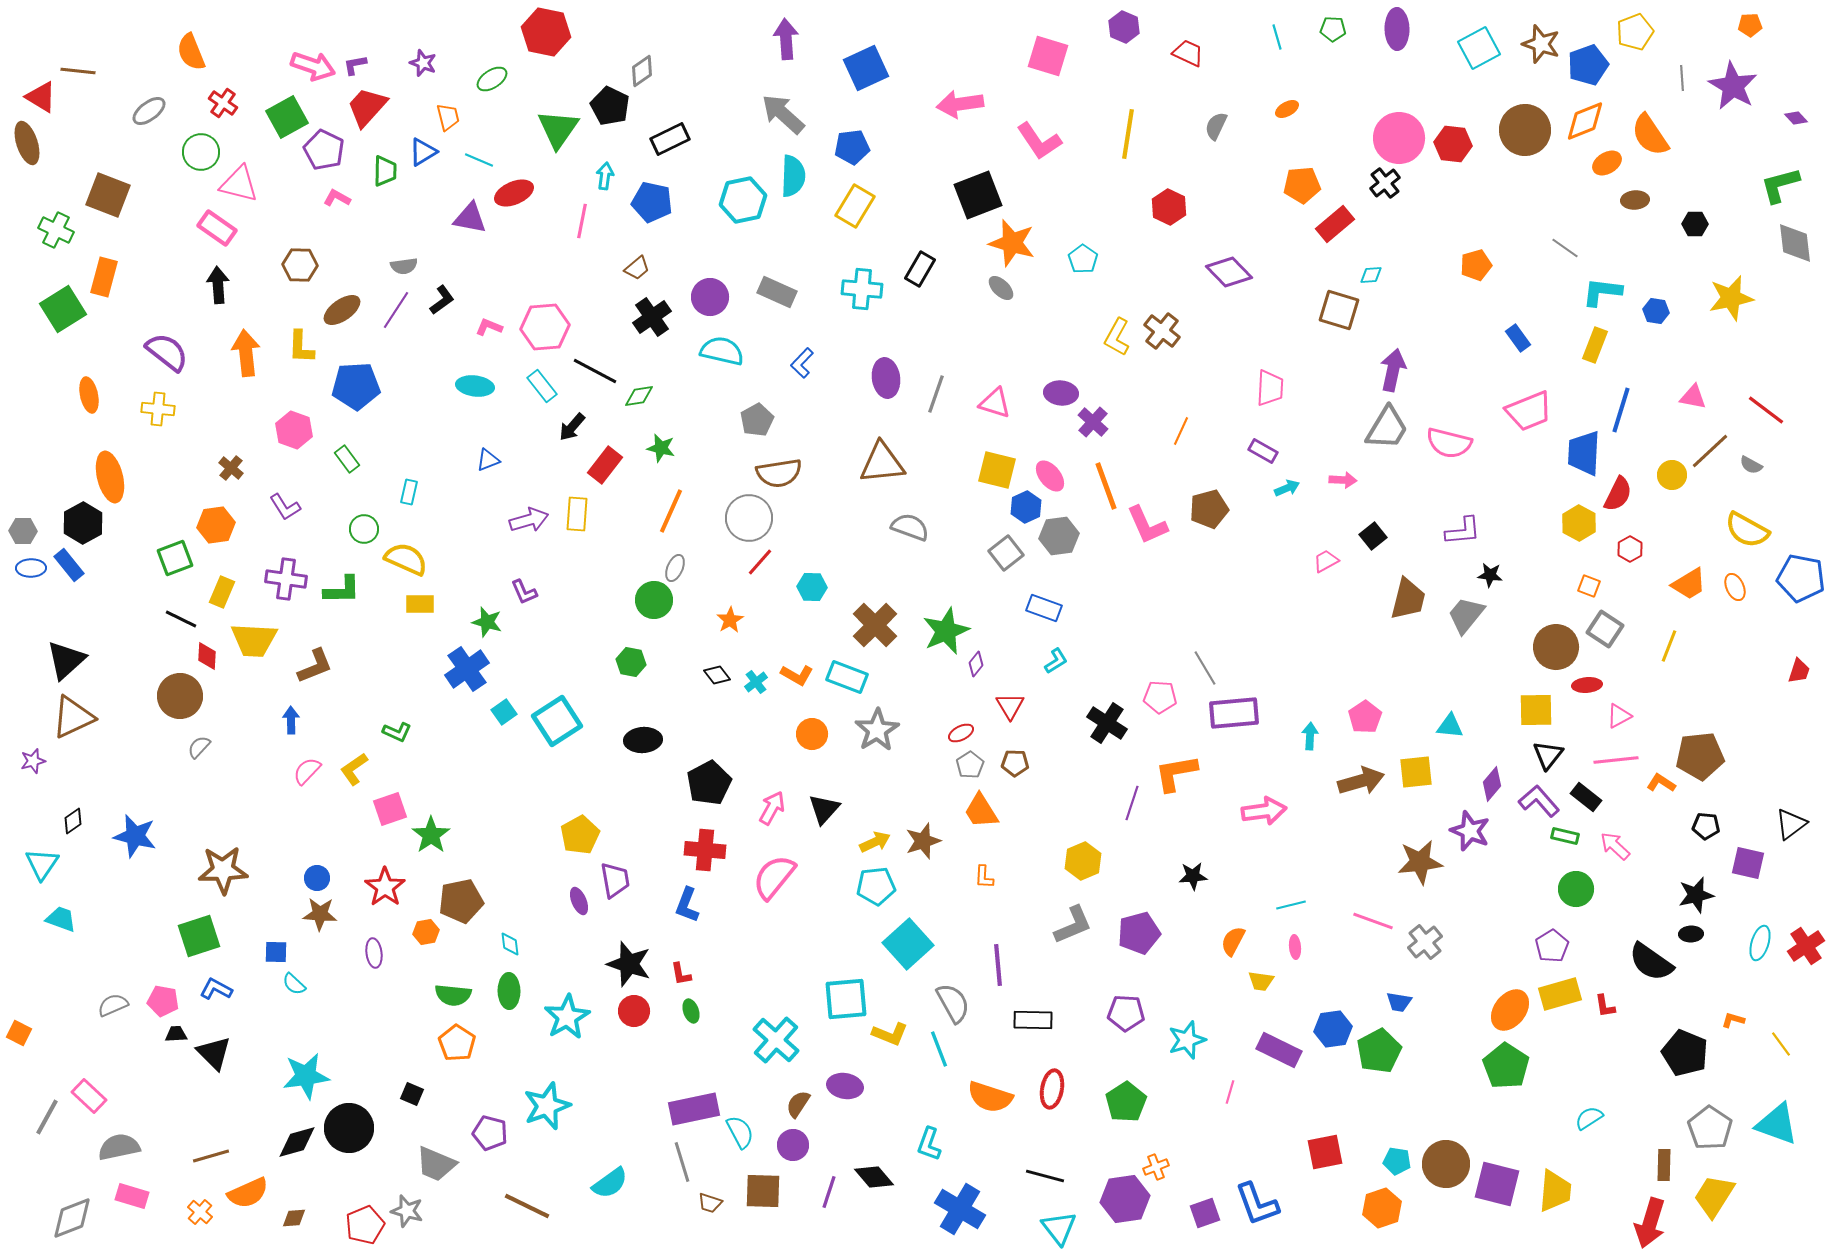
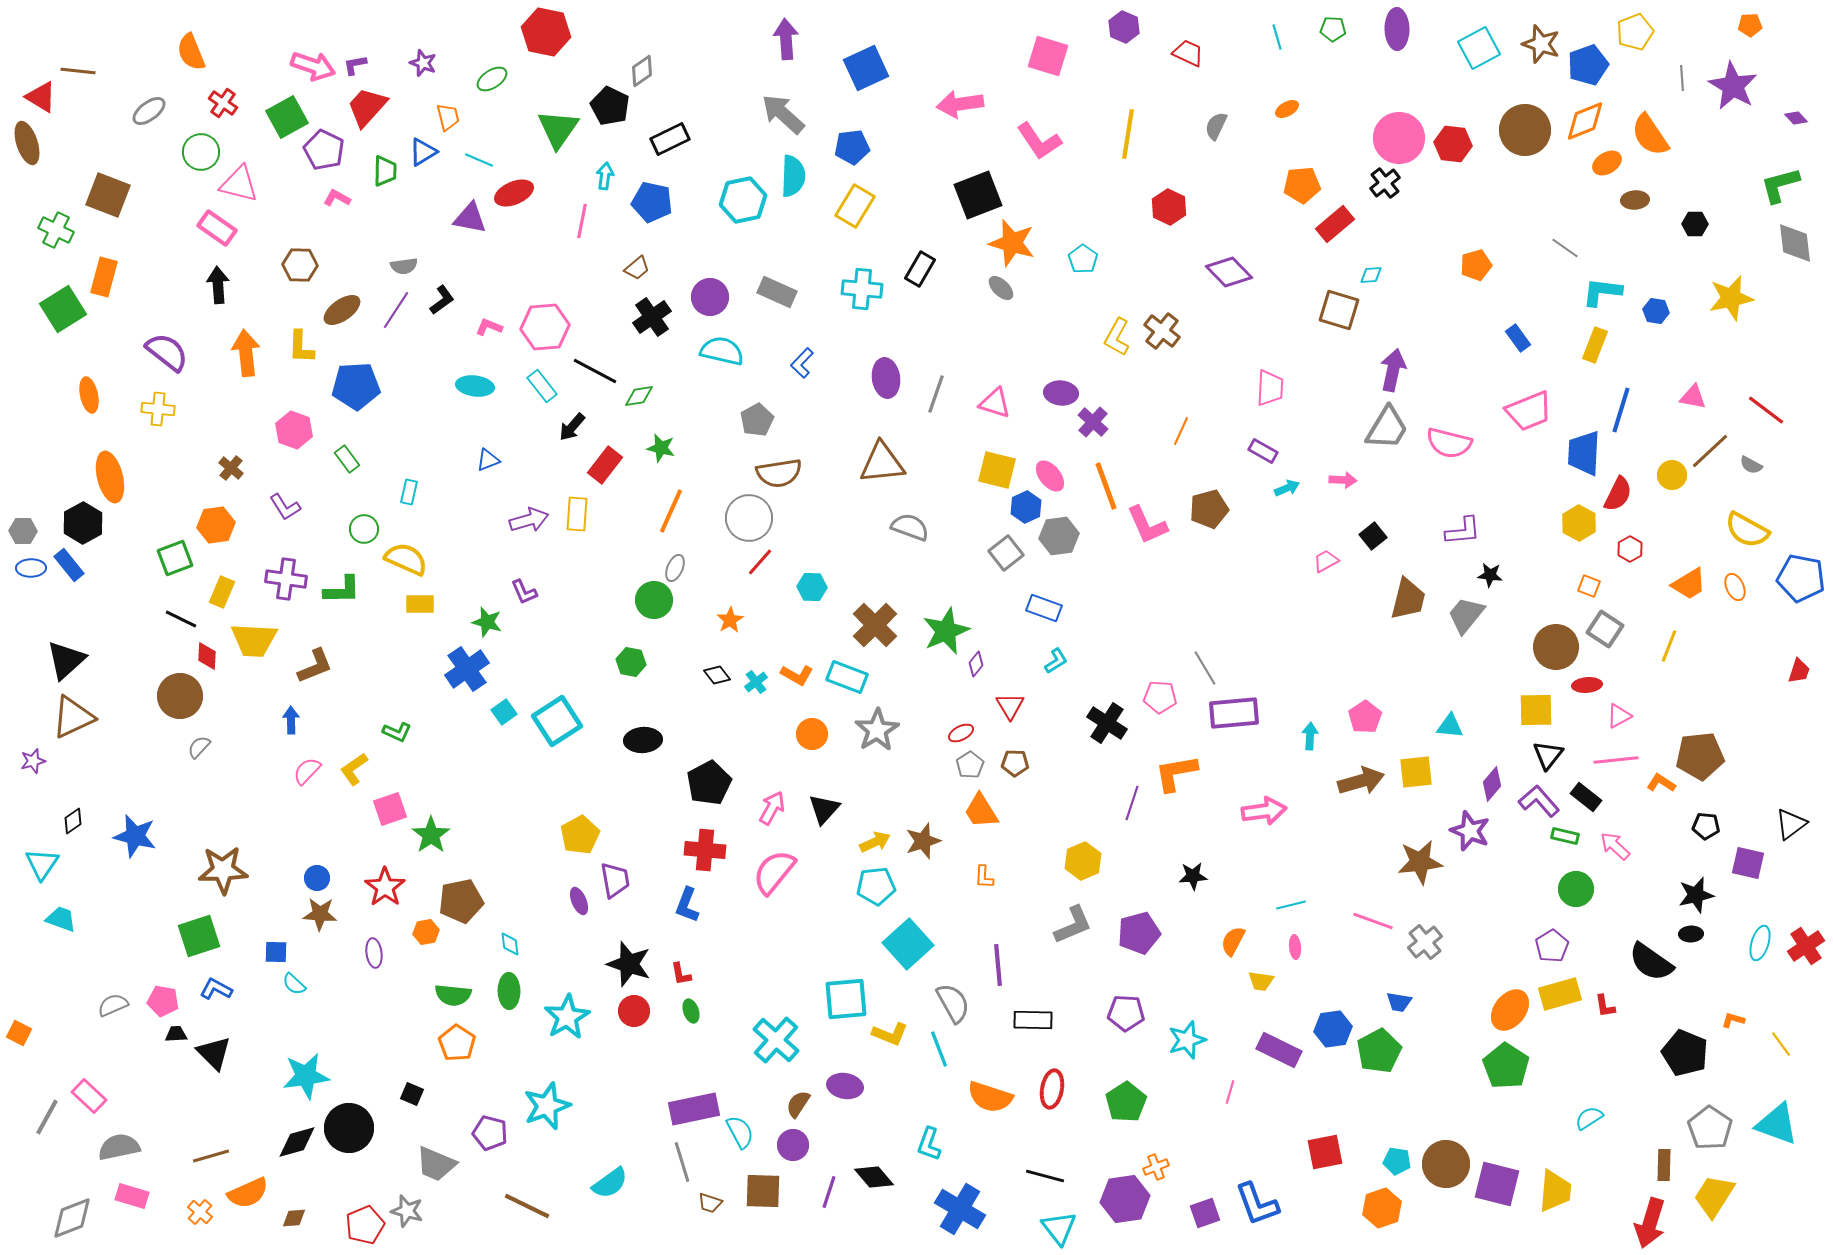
pink semicircle at (774, 877): moved 5 px up
